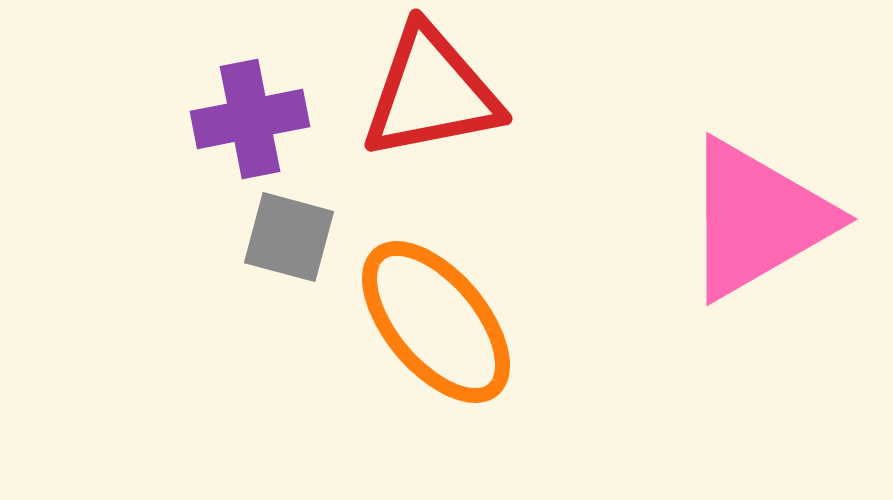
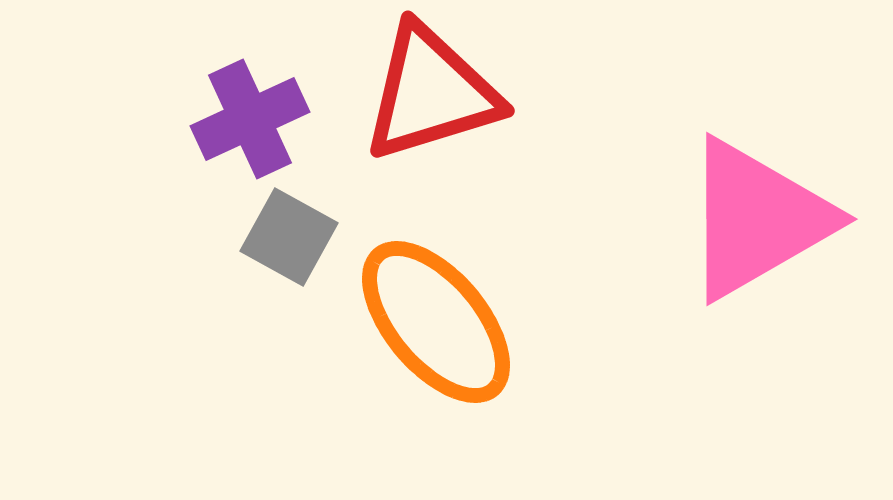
red triangle: rotated 6 degrees counterclockwise
purple cross: rotated 14 degrees counterclockwise
gray square: rotated 14 degrees clockwise
